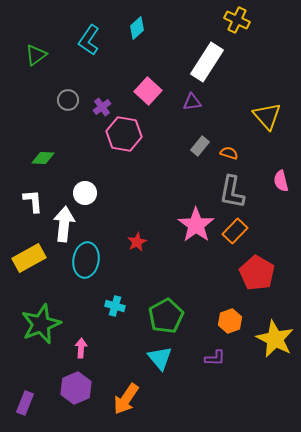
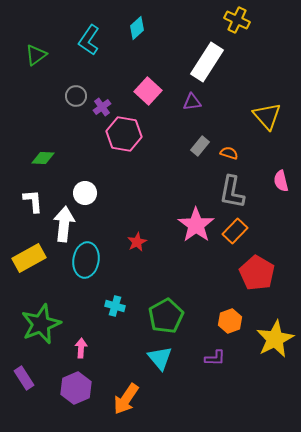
gray circle: moved 8 px right, 4 px up
yellow star: rotated 18 degrees clockwise
purple rectangle: moved 1 px left, 25 px up; rotated 55 degrees counterclockwise
